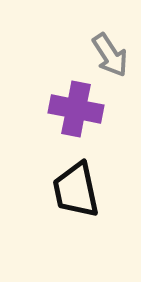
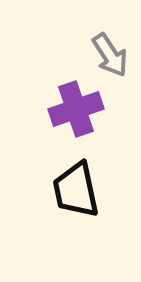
purple cross: rotated 30 degrees counterclockwise
